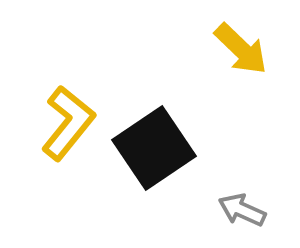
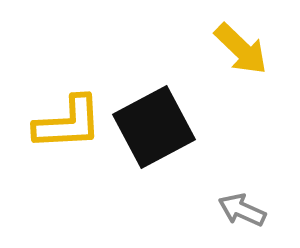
yellow L-shape: rotated 48 degrees clockwise
black square: moved 21 px up; rotated 6 degrees clockwise
